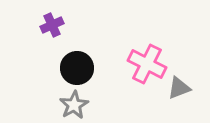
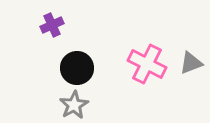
gray triangle: moved 12 px right, 25 px up
